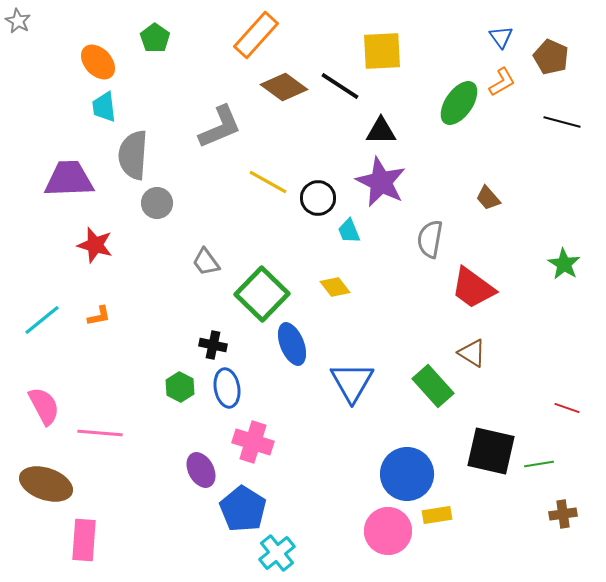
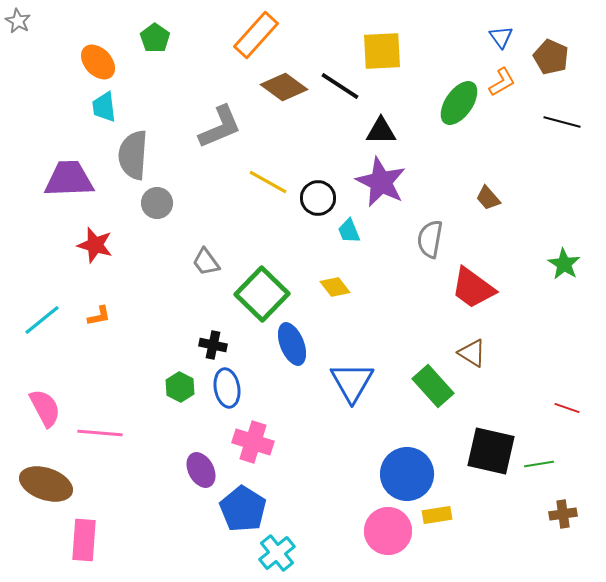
pink semicircle at (44, 406): moved 1 px right, 2 px down
